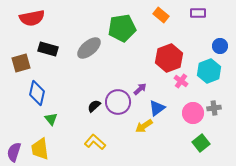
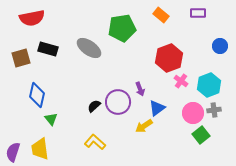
gray ellipse: rotated 75 degrees clockwise
brown square: moved 5 px up
cyan hexagon: moved 14 px down
purple arrow: rotated 112 degrees clockwise
blue diamond: moved 2 px down
gray cross: moved 2 px down
green square: moved 8 px up
purple semicircle: moved 1 px left
